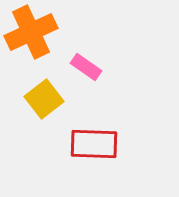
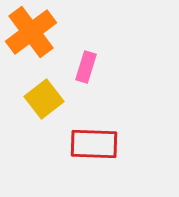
orange cross: rotated 12 degrees counterclockwise
pink rectangle: rotated 72 degrees clockwise
